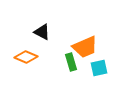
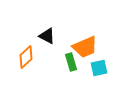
black triangle: moved 5 px right, 4 px down
orange diamond: rotated 65 degrees counterclockwise
